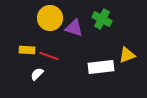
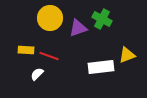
purple triangle: moved 4 px right; rotated 36 degrees counterclockwise
yellow rectangle: moved 1 px left
